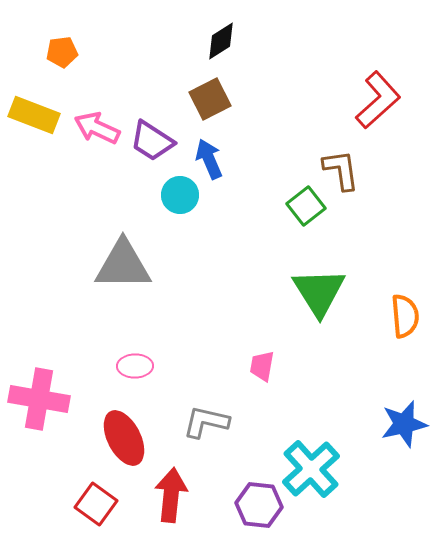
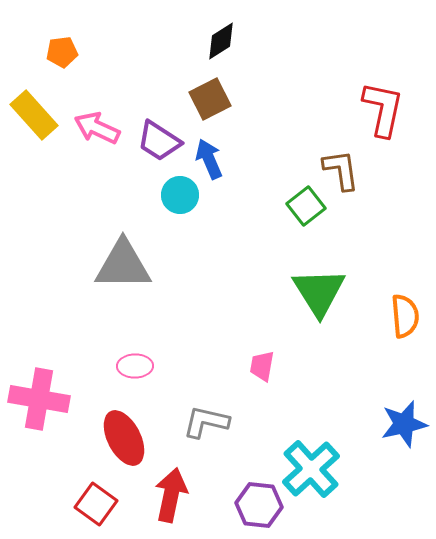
red L-shape: moved 5 px right, 9 px down; rotated 36 degrees counterclockwise
yellow rectangle: rotated 27 degrees clockwise
purple trapezoid: moved 7 px right
red arrow: rotated 6 degrees clockwise
